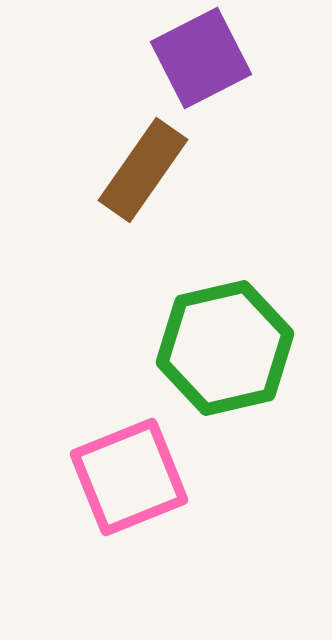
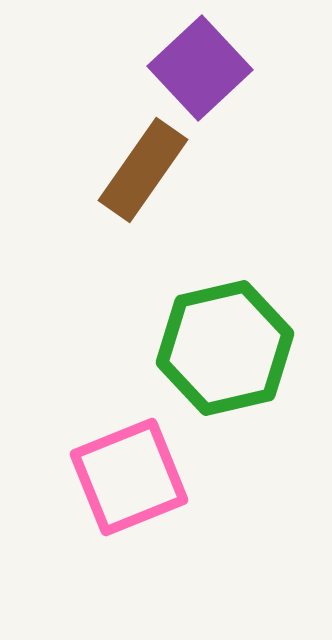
purple square: moved 1 px left, 10 px down; rotated 16 degrees counterclockwise
